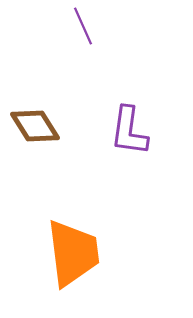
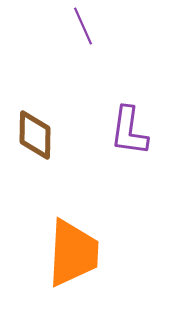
brown diamond: moved 9 px down; rotated 33 degrees clockwise
orange trapezoid: rotated 10 degrees clockwise
